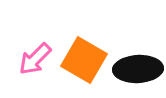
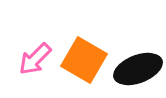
black ellipse: rotated 18 degrees counterclockwise
